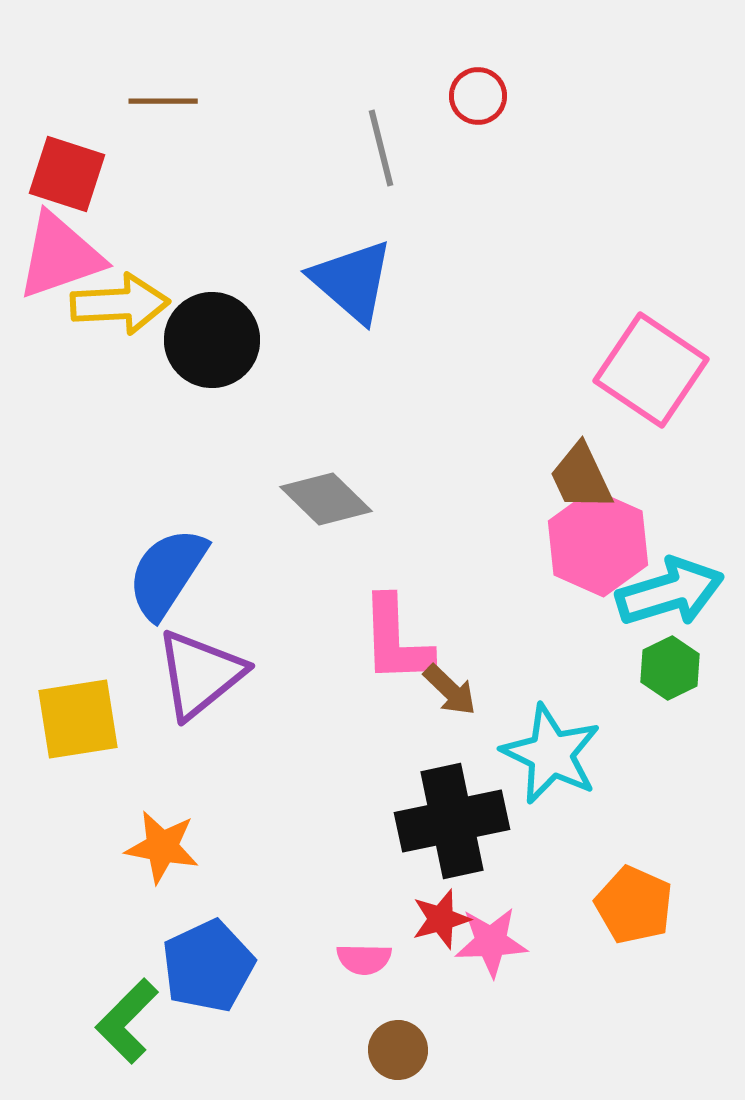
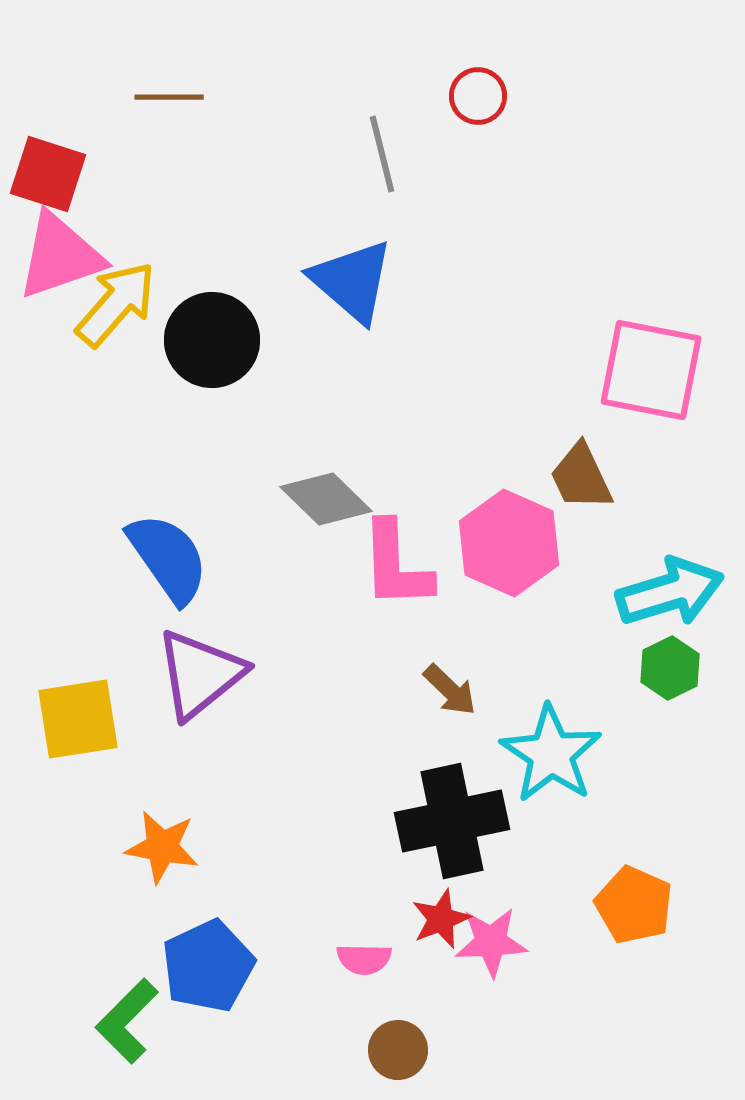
brown line: moved 6 px right, 4 px up
gray line: moved 1 px right, 6 px down
red square: moved 19 px left
yellow arrow: moved 4 px left; rotated 46 degrees counterclockwise
pink square: rotated 23 degrees counterclockwise
pink hexagon: moved 89 px left
blue semicircle: moved 1 px right, 15 px up; rotated 112 degrees clockwise
pink L-shape: moved 75 px up
cyan star: rotated 8 degrees clockwise
red star: rotated 6 degrees counterclockwise
